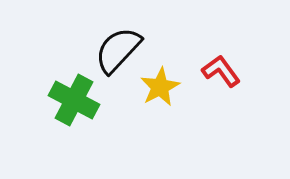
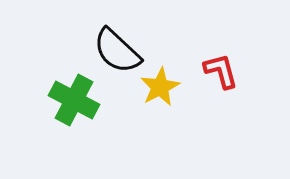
black semicircle: moved 1 px left, 1 px down; rotated 90 degrees counterclockwise
red L-shape: rotated 21 degrees clockwise
